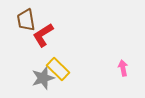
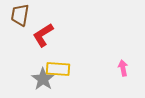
brown trapezoid: moved 6 px left, 5 px up; rotated 20 degrees clockwise
yellow rectangle: rotated 40 degrees counterclockwise
gray star: moved 1 px down; rotated 20 degrees counterclockwise
